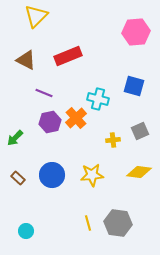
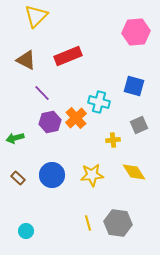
purple line: moved 2 px left; rotated 24 degrees clockwise
cyan cross: moved 1 px right, 3 px down
gray square: moved 1 px left, 6 px up
green arrow: rotated 30 degrees clockwise
yellow diamond: moved 5 px left; rotated 50 degrees clockwise
